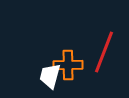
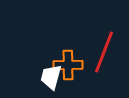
white trapezoid: moved 1 px right, 1 px down
